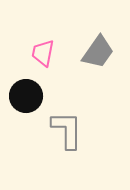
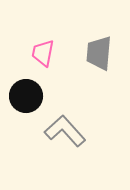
gray trapezoid: moved 1 px right, 1 px down; rotated 150 degrees clockwise
gray L-shape: moved 2 px left, 1 px down; rotated 42 degrees counterclockwise
